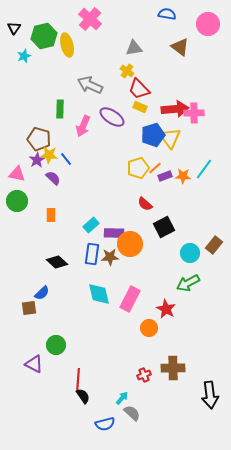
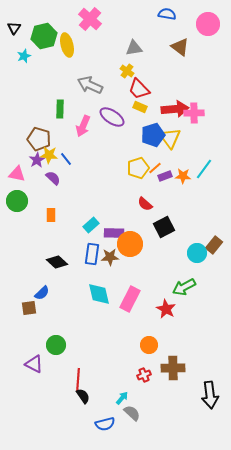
cyan circle at (190, 253): moved 7 px right
green arrow at (188, 283): moved 4 px left, 4 px down
orange circle at (149, 328): moved 17 px down
